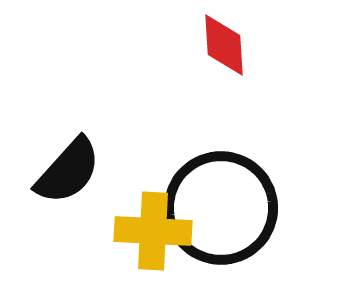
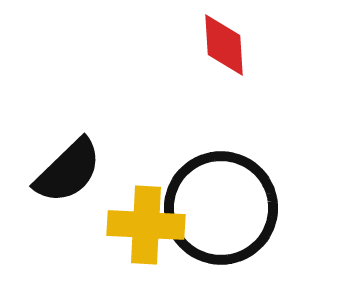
black semicircle: rotated 4 degrees clockwise
yellow cross: moved 7 px left, 6 px up
